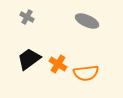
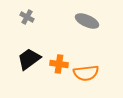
orange cross: moved 1 px right; rotated 24 degrees counterclockwise
